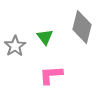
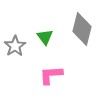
gray diamond: moved 2 px down
